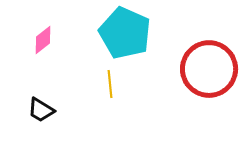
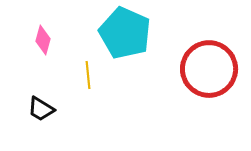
pink diamond: rotated 36 degrees counterclockwise
yellow line: moved 22 px left, 9 px up
black trapezoid: moved 1 px up
